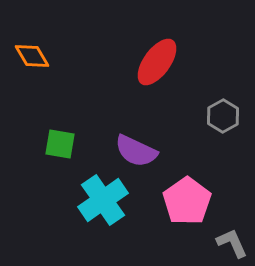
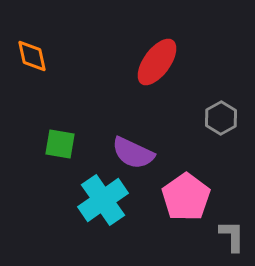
orange diamond: rotated 18 degrees clockwise
gray hexagon: moved 2 px left, 2 px down
purple semicircle: moved 3 px left, 2 px down
pink pentagon: moved 1 px left, 4 px up
gray L-shape: moved 7 px up; rotated 24 degrees clockwise
